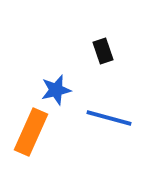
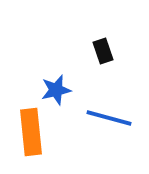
orange rectangle: rotated 30 degrees counterclockwise
